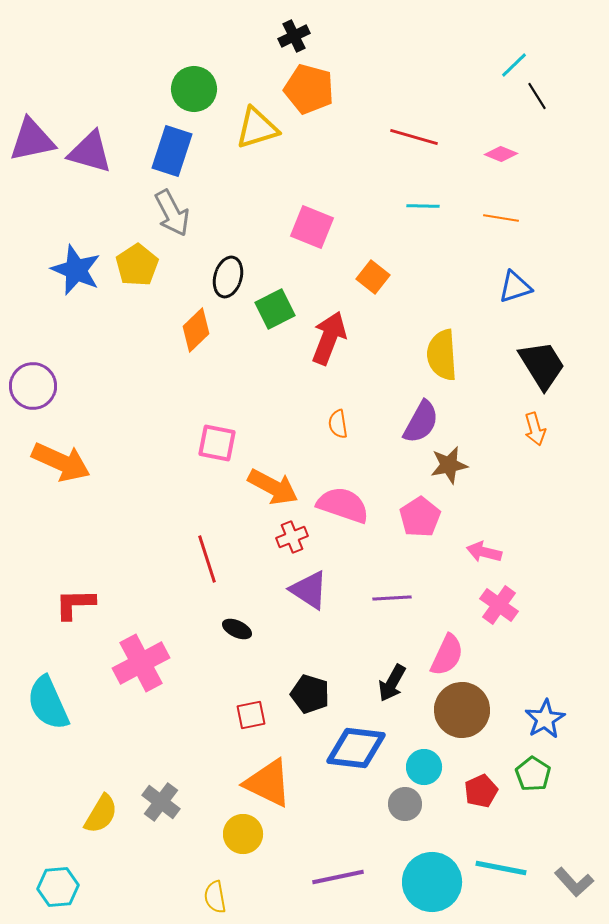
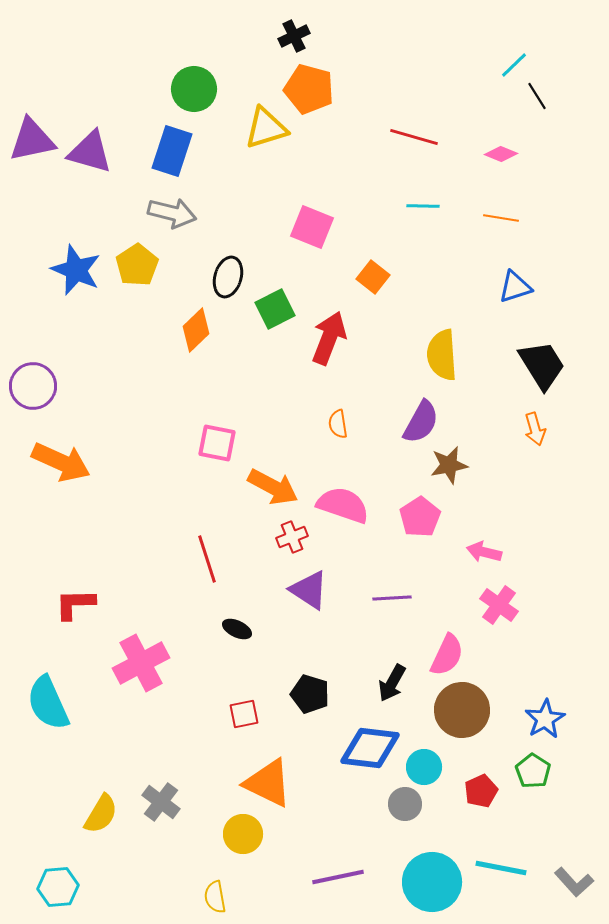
yellow triangle at (257, 128): moved 9 px right
gray arrow at (172, 213): rotated 48 degrees counterclockwise
red square at (251, 715): moved 7 px left, 1 px up
blue diamond at (356, 748): moved 14 px right
green pentagon at (533, 774): moved 3 px up
